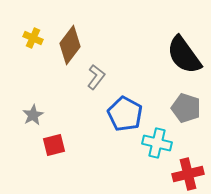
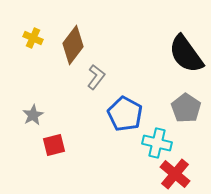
brown diamond: moved 3 px right
black semicircle: moved 2 px right, 1 px up
gray pentagon: rotated 16 degrees clockwise
red cross: moved 13 px left; rotated 36 degrees counterclockwise
